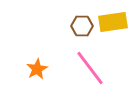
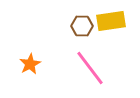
yellow rectangle: moved 2 px left, 1 px up
orange star: moved 7 px left, 5 px up
